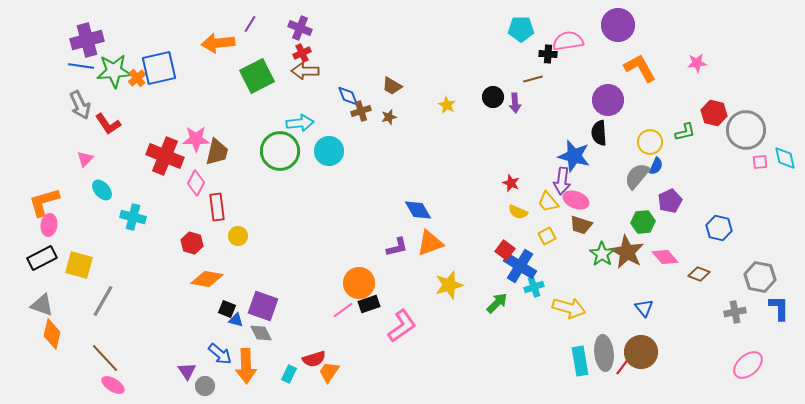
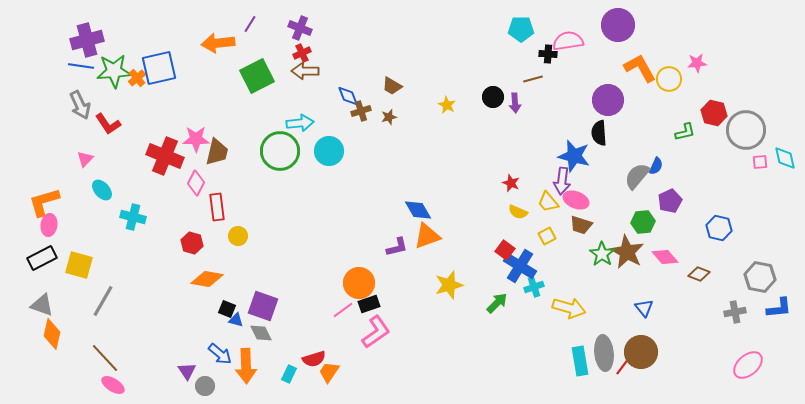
yellow circle at (650, 142): moved 19 px right, 63 px up
orange triangle at (430, 243): moved 3 px left, 7 px up
blue L-shape at (779, 308): rotated 84 degrees clockwise
pink L-shape at (402, 326): moved 26 px left, 6 px down
